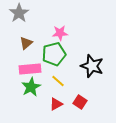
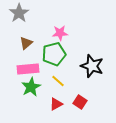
pink rectangle: moved 2 px left
